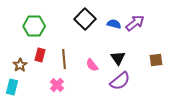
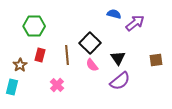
black square: moved 5 px right, 24 px down
blue semicircle: moved 10 px up
brown line: moved 3 px right, 4 px up
